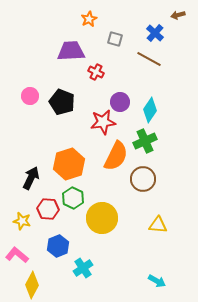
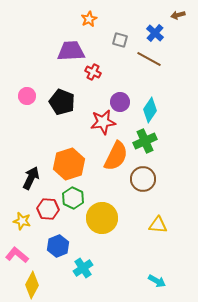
gray square: moved 5 px right, 1 px down
red cross: moved 3 px left
pink circle: moved 3 px left
